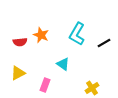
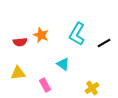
yellow triangle: rotated 21 degrees clockwise
pink rectangle: rotated 48 degrees counterclockwise
